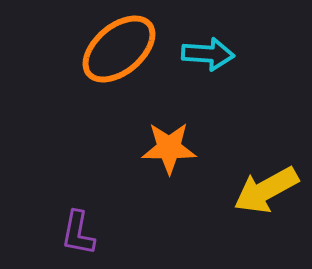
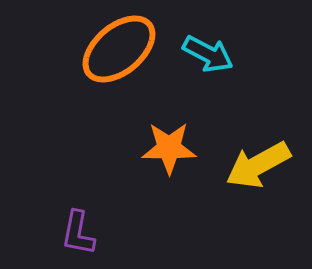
cyan arrow: rotated 24 degrees clockwise
yellow arrow: moved 8 px left, 25 px up
